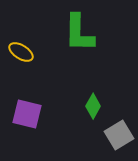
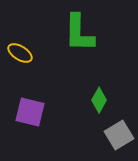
yellow ellipse: moved 1 px left, 1 px down
green diamond: moved 6 px right, 6 px up
purple square: moved 3 px right, 2 px up
